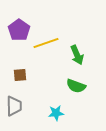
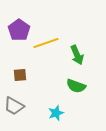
gray trapezoid: rotated 120 degrees clockwise
cyan star: rotated 14 degrees counterclockwise
